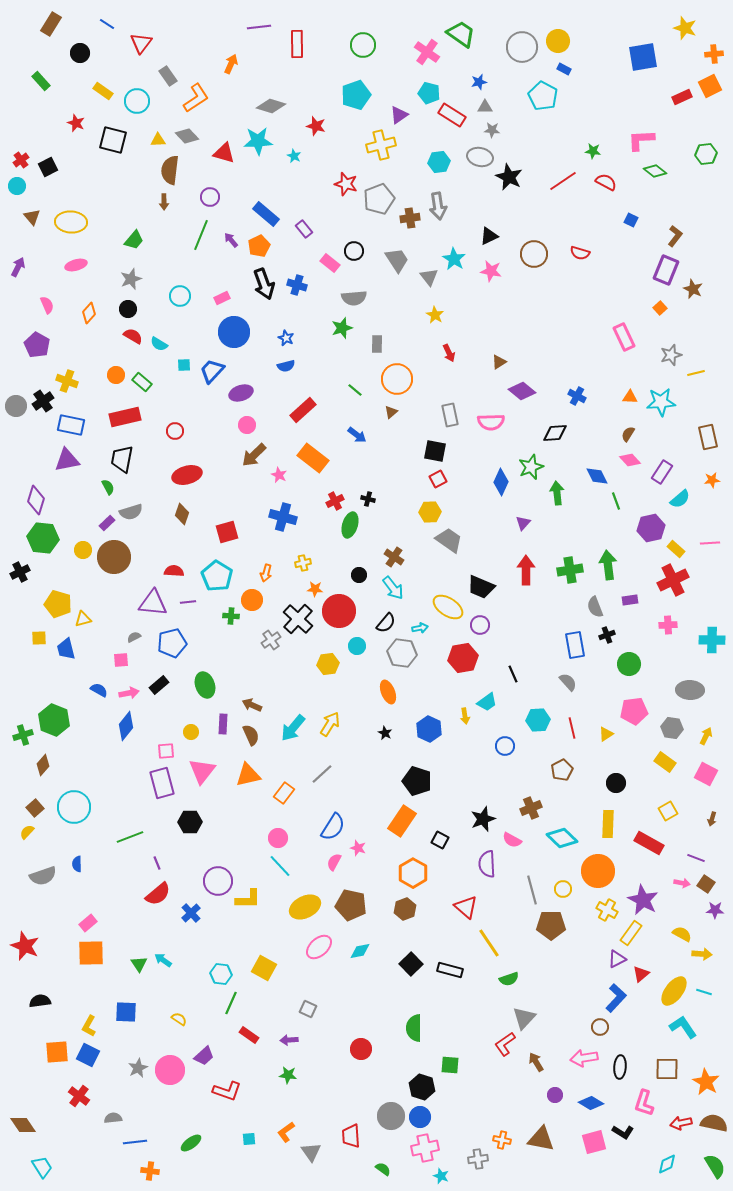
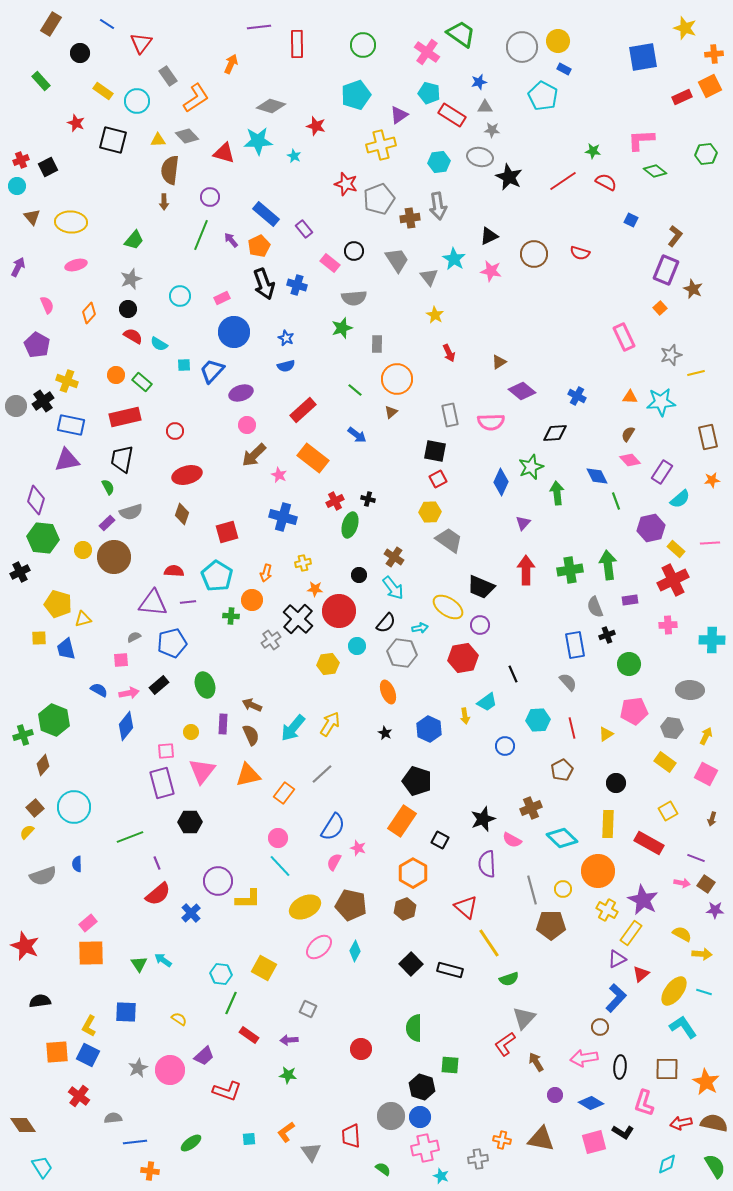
red cross at (21, 160): rotated 14 degrees clockwise
cyan diamond at (360, 951): moved 5 px left; rotated 50 degrees counterclockwise
